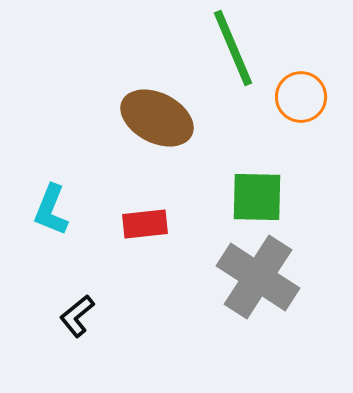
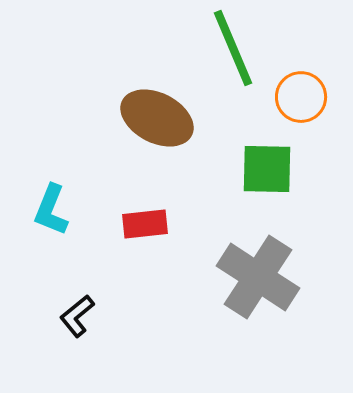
green square: moved 10 px right, 28 px up
